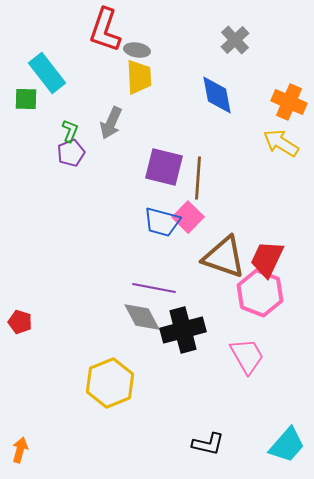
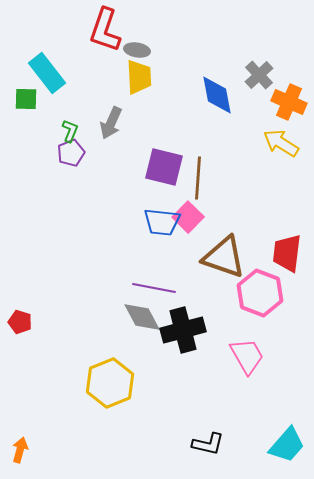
gray cross: moved 24 px right, 35 px down
blue trapezoid: rotated 9 degrees counterclockwise
red trapezoid: moved 20 px right, 6 px up; rotated 18 degrees counterclockwise
